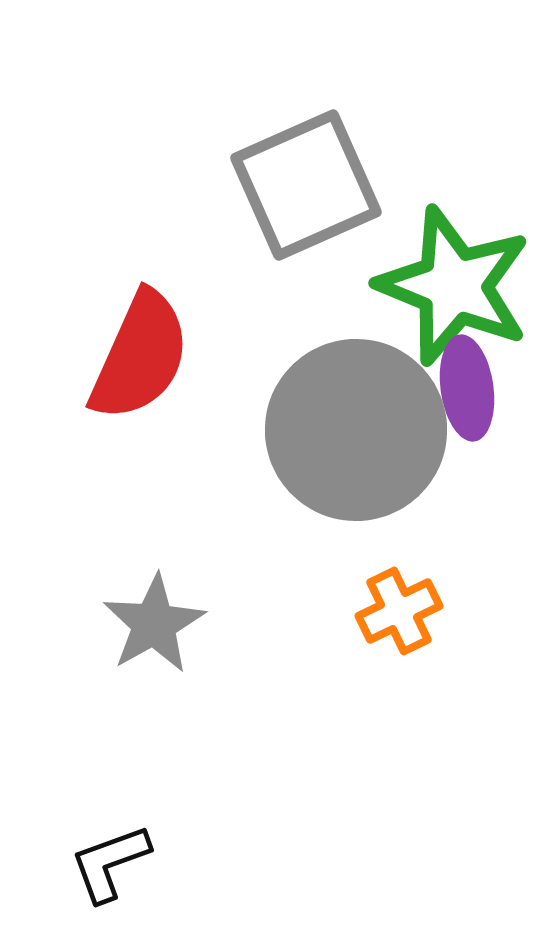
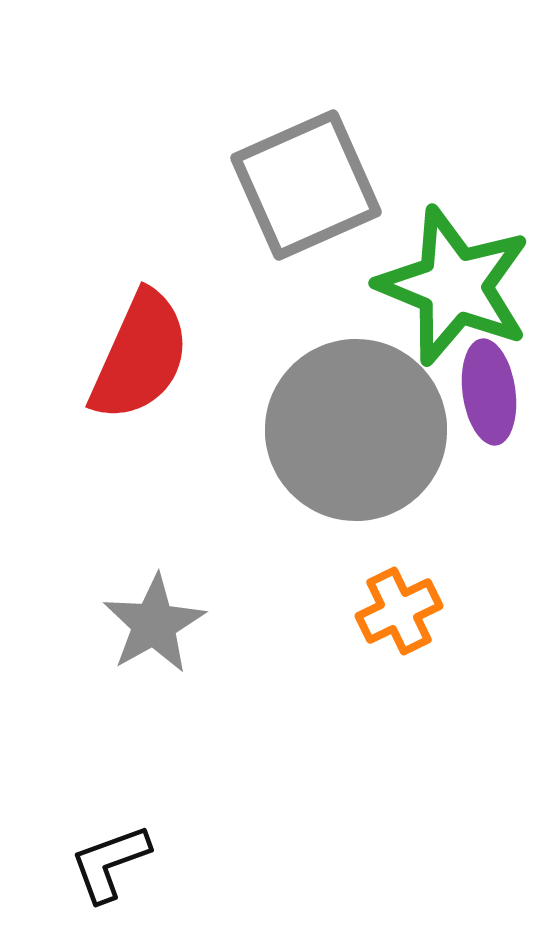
purple ellipse: moved 22 px right, 4 px down
